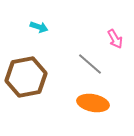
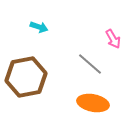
pink arrow: moved 2 px left
